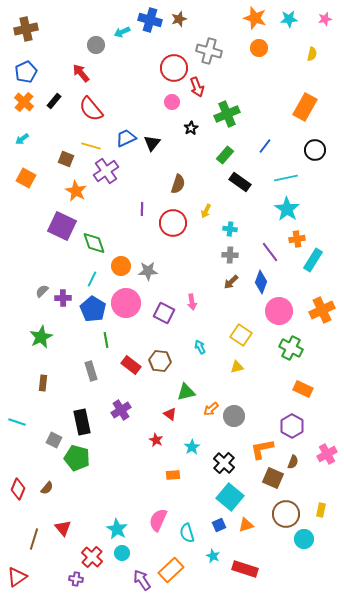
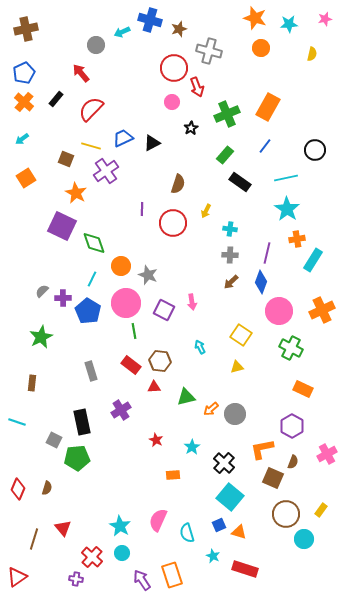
brown star at (179, 19): moved 10 px down
cyan star at (289, 19): moved 5 px down
orange circle at (259, 48): moved 2 px right
blue pentagon at (26, 72): moved 2 px left, 1 px down
black rectangle at (54, 101): moved 2 px right, 2 px up
orange rectangle at (305, 107): moved 37 px left
red semicircle at (91, 109): rotated 84 degrees clockwise
blue trapezoid at (126, 138): moved 3 px left
black triangle at (152, 143): rotated 24 degrees clockwise
orange square at (26, 178): rotated 30 degrees clockwise
orange star at (76, 191): moved 2 px down
purple line at (270, 252): moved 3 px left, 1 px down; rotated 50 degrees clockwise
gray star at (148, 271): moved 4 px down; rotated 24 degrees clockwise
blue pentagon at (93, 309): moved 5 px left, 2 px down
purple square at (164, 313): moved 3 px up
green line at (106, 340): moved 28 px right, 9 px up
brown rectangle at (43, 383): moved 11 px left
green triangle at (186, 392): moved 5 px down
red triangle at (170, 414): moved 16 px left, 27 px up; rotated 40 degrees counterclockwise
gray circle at (234, 416): moved 1 px right, 2 px up
green pentagon at (77, 458): rotated 20 degrees counterclockwise
brown semicircle at (47, 488): rotated 24 degrees counterclockwise
yellow rectangle at (321, 510): rotated 24 degrees clockwise
orange triangle at (246, 525): moved 7 px left, 7 px down; rotated 35 degrees clockwise
cyan star at (117, 529): moved 3 px right, 3 px up
orange rectangle at (171, 570): moved 1 px right, 5 px down; rotated 65 degrees counterclockwise
